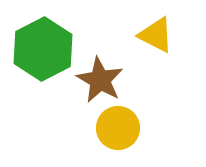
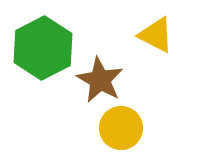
green hexagon: moved 1 px up
yellow circle: moved 3 px right
